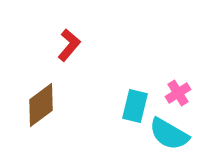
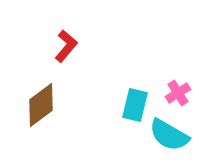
red L-shape: moved 3 px left, 1 px down
cyan rectangle: moved 1 px up
cyan semicircle: moved 1 px down
